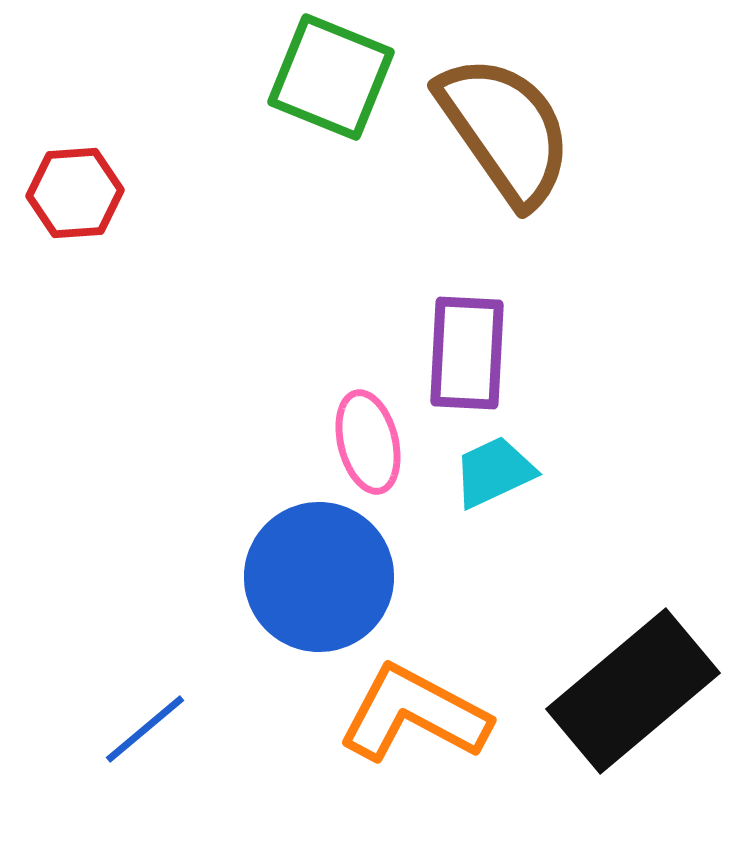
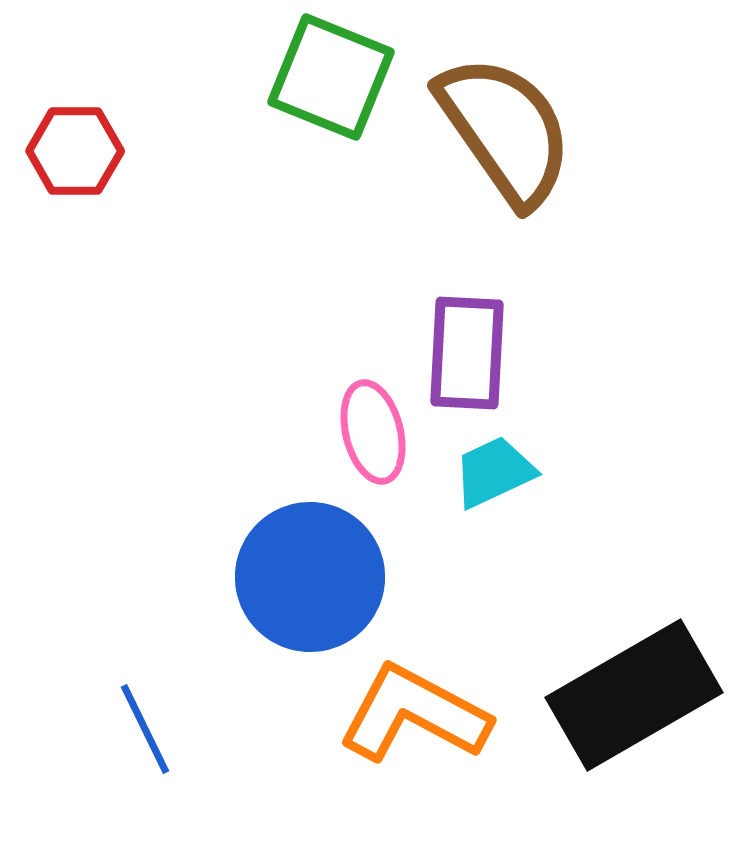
red hexagon: moved 42 px up; rotated 4 degrees clockwise
pink ellipse: moved 5 px right, 10 px up
blue circle: moved 9 px left
black rectangle: moved 1 px right, 4 px down; rotated 10 degrees clockwise
blue line: rotated 76 degrees counterclockwise
